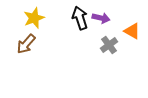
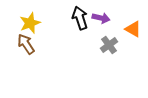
yellow star: moved 4 px left, 5 px down
orange triangle: moved 1 px right, 2 px up
brown arrow: rotated 105 degrees clockwise
